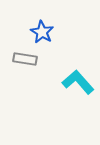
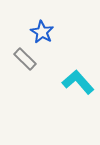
gray rectangle: rotated 35 degrees clockwise
